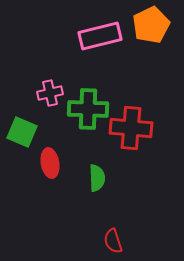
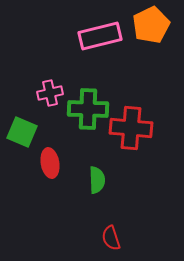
green semicircle: moved 2 px down
red semicircle: moved 2 px left, 3 px up
